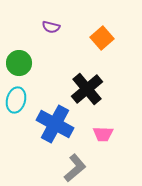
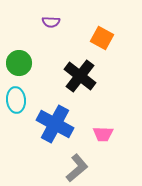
purple semicircle: moved 5 px up; rotated 12 degrees counterclockwise
orange square: rotated 20 degrees counterclockwise
black cross: moved 7 px left, 13 px up; rotated 12 degrees counterclockwise
cyan ellipse: rotated 20 degrees counterclockwise
gray L-shape: moved 2 px right
